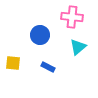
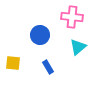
blue rectangle: rotated 32 degrees clockwise
